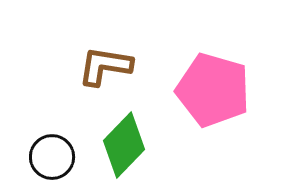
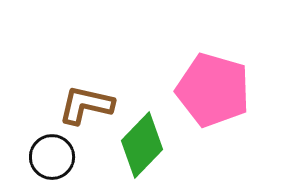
brown L-shape: moved 19 px left, 39 px down; rotated 4 degrees clockwise
green diamond: moved 18 px right
